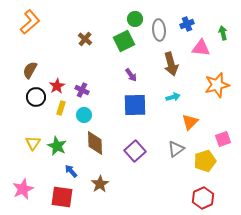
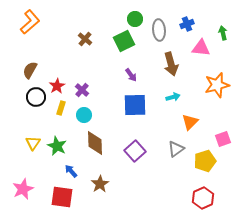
purple cross: rotated 16 degrees clockwise
